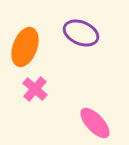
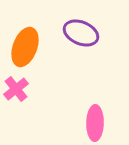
pink cross: moved 19 px left; rotated 10 degrees clockwise
pink ellipse: rotated 44 degrees clockwise
